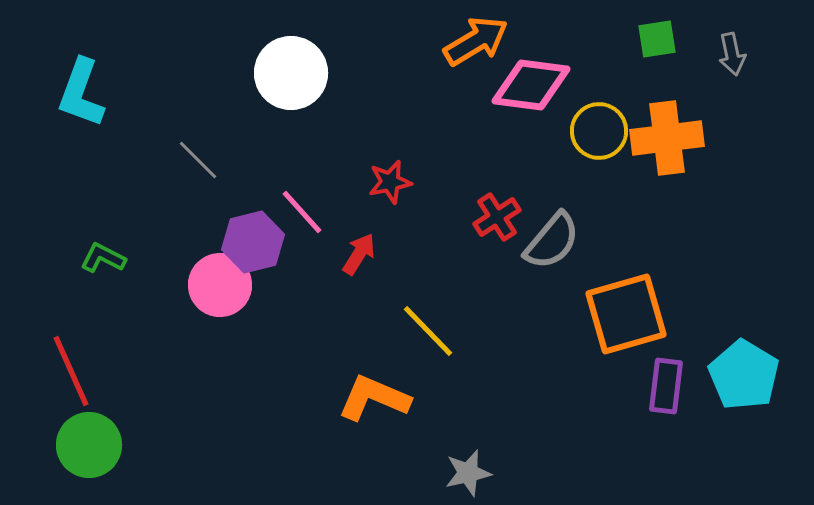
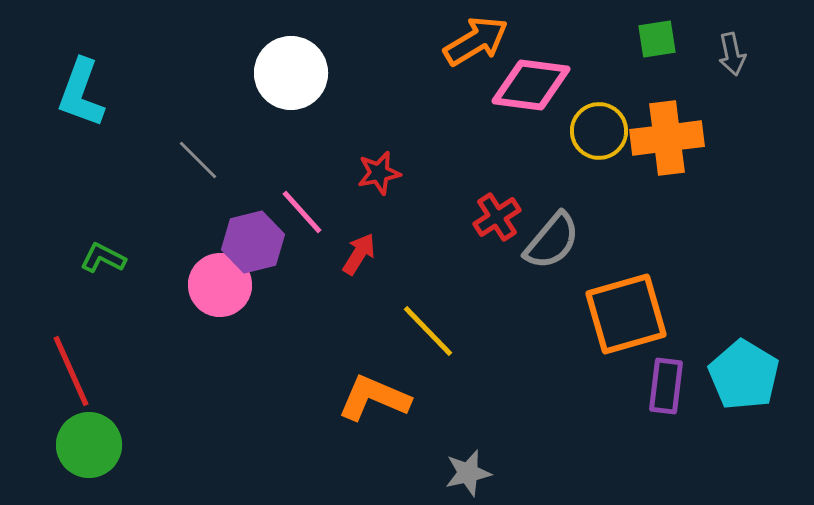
red star: moved 11 px left, 9 px up
